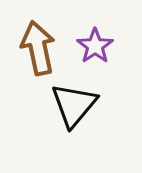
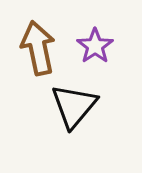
black triangle: moved 1 px down
